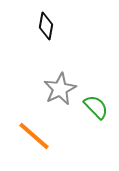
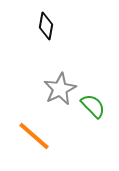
green semicircle: moved 3 px left, 1 px up
